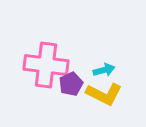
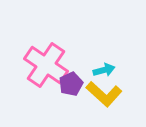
pink cross: rotated 27 degrees clockwise
yellow L-shape: rotated 15 degrees clockwise
